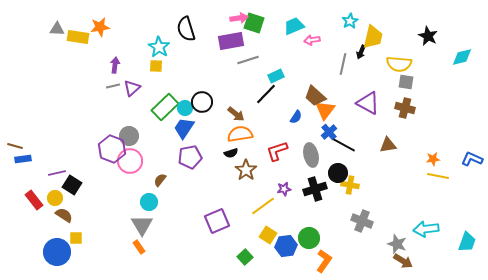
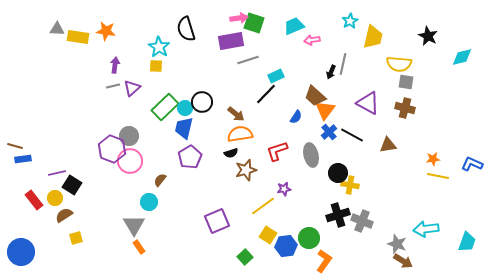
orange star at (100, 27): moved 6 px right, 4 px down; rotated 18 degrees clockwise
black arrow at (361, 52): moved 30 px left, 20 px down
blue trapezoid at (184, 128): rotated 20 degrees counterclockwise
black line at (344, 145): moved 8 px right, 10 px up
purple pentagon at (190, 157): rotated 20 degrees counterclockwise
blue L-shape at (472, 159): moved 5 px down
brown star at (246, 170): rotated 20 degrees clockwise
black cross at (315, 189): moved 23 px right, 26 px down
brown semicircle at (64, 215): rotated 66 degrees counterclockwise
gray triangle at (142, 225): moved 8 px left
yellow square at (76, 238): rotated 16 degrees counterclockwise
blue circle at (57, 252): moved 36 px left
